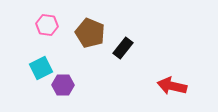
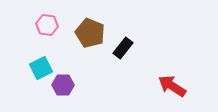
red arrow: rotated 20 degrees clockwise
